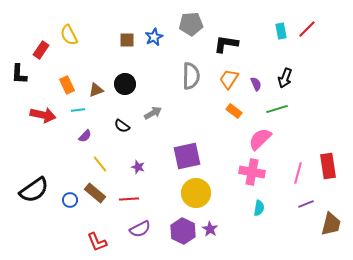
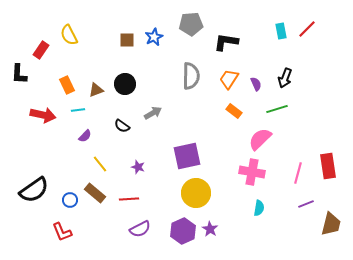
black L-shape at (226, 44): moved 2 px up
purple hexagon at (183, 231): rotated 10 degrees clockwise
red L-shape at (97, 242): moved 35 px left, 10 px up
